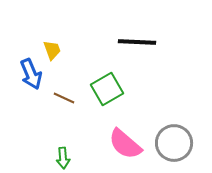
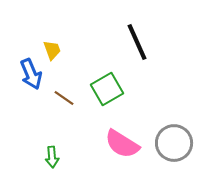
black line: rotated 63 degrees clockwise
brown line: rotated 10 degrees clockwise
pink semicircle: moved 3 px left; rotated 9 degrees counterclockwise
green arrow: moved 11 px left, 1 px up
